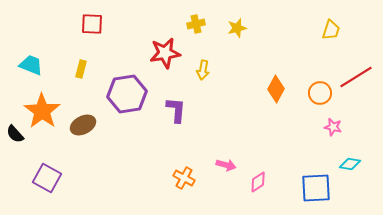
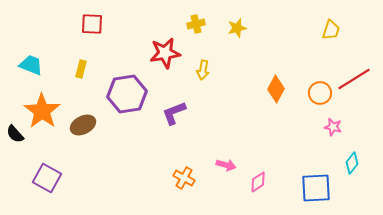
red line: moved 2 px left, 2 px down
purple L-shape: moved 2 px left, 3 px down; rotated 116 degrees counterclockwise
cyan diamond: moved 2 px right, 1 px up; rotated 60 degrees counterclockwise
